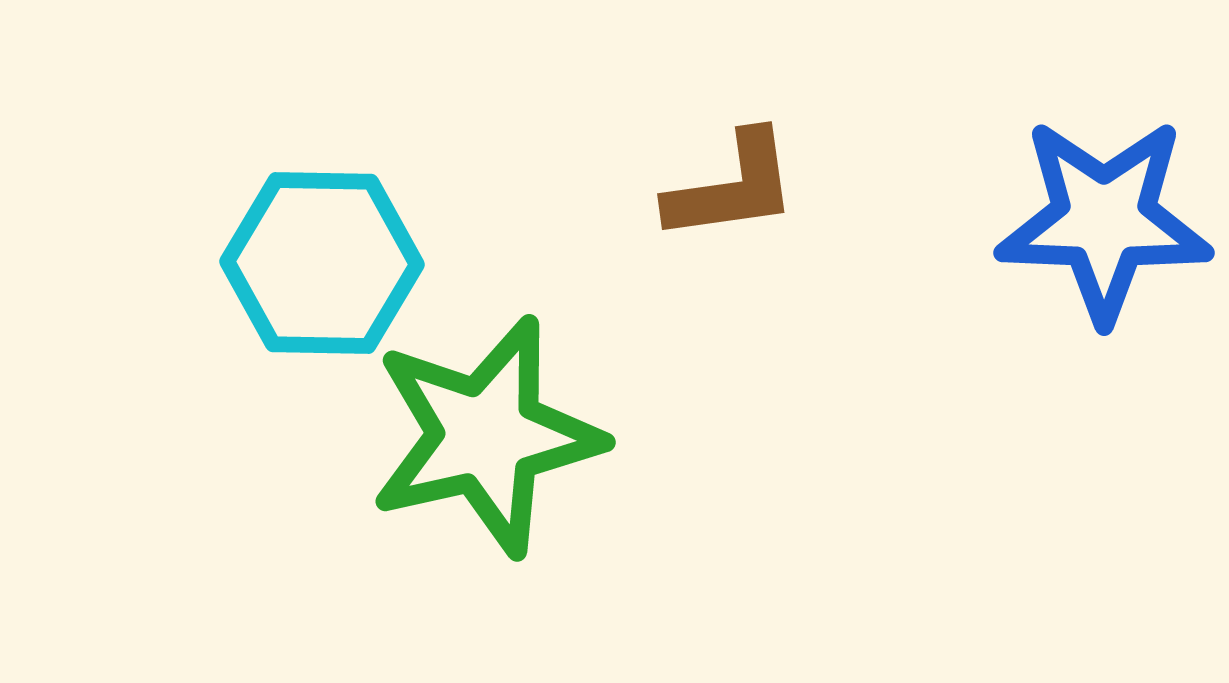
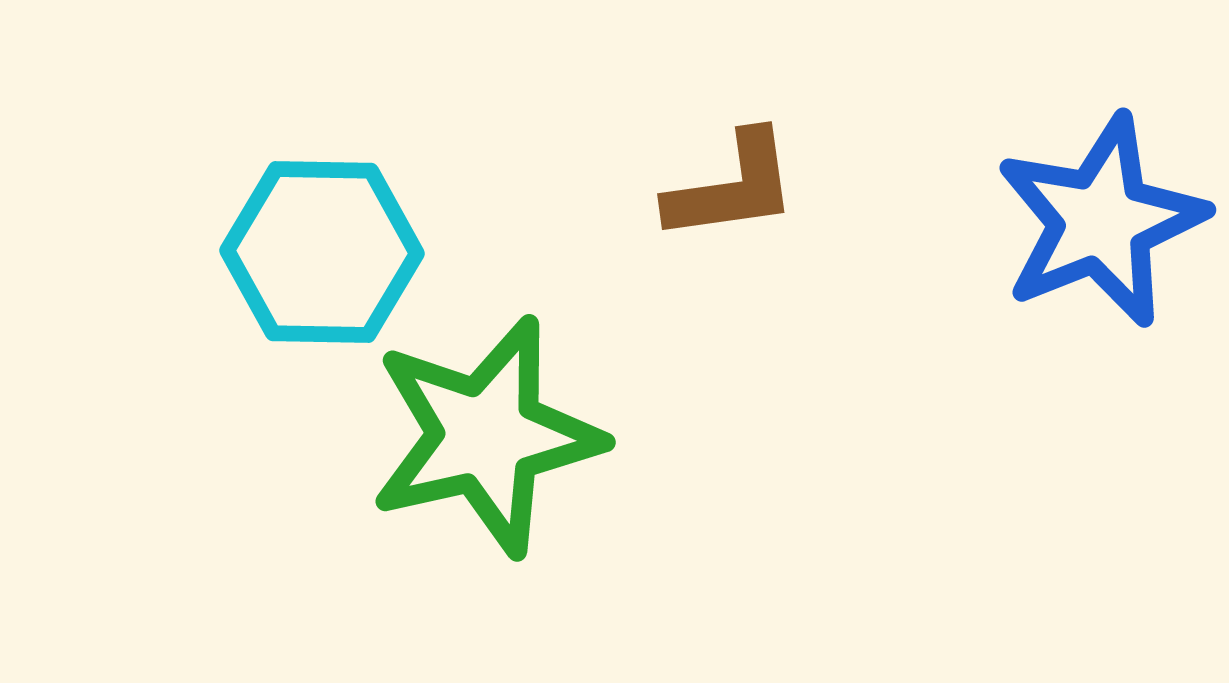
blue star: moved 3 px left, 1 px down; rotated 24 degrees counterclockwise
cyan hexagon: moved 11 px up
